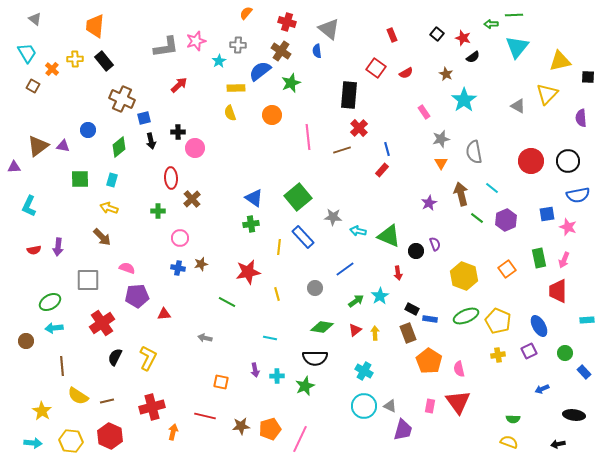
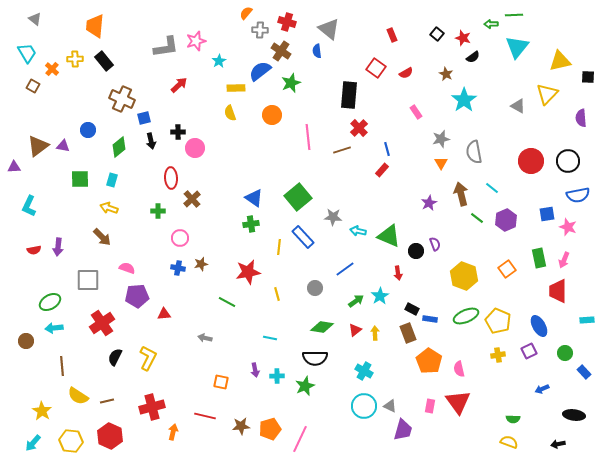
gray cross at (238, 45): moved 22 px right, 15 px up
pink rectangle at (424, 112): moved 8 px left
cyan arrow at (33, 443): rotated 126 degrees clockwise
